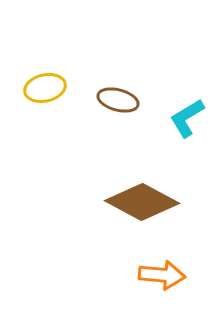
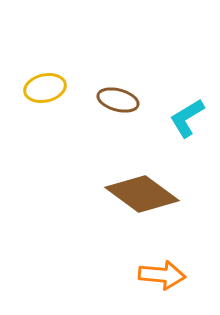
brown diamond: moved 8 px up; rotated 8 degrees clockwise
